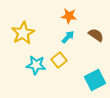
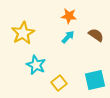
yellow square: moved 23 px down
cyan star: rotated 18 degrees clockwise
cyan square: rotated 15 degrees clockwise
